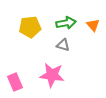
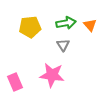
orange triangle: moved 3 px left
gray triangle: rotated 40 degrees clockwise
